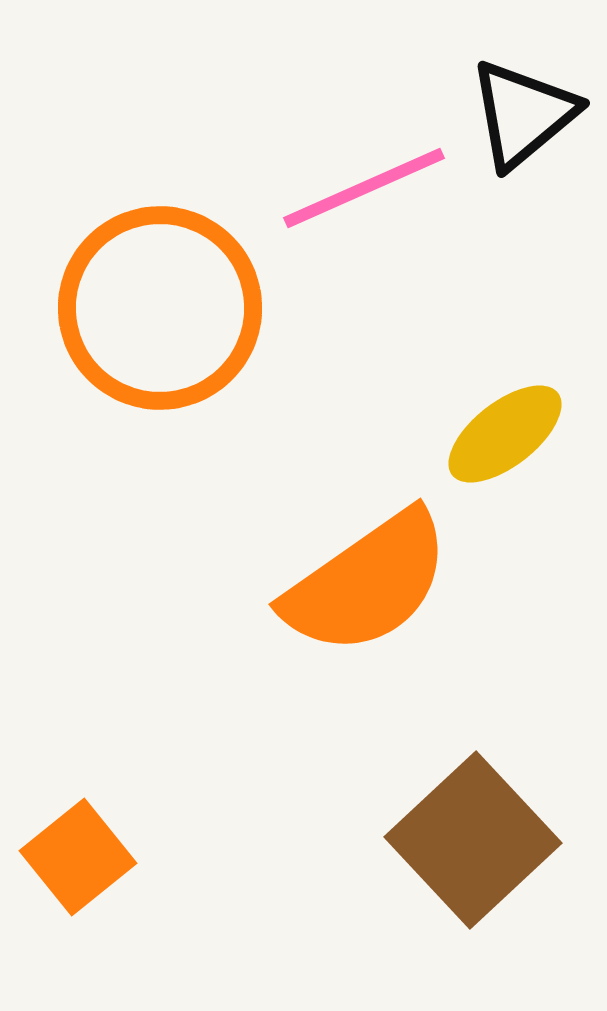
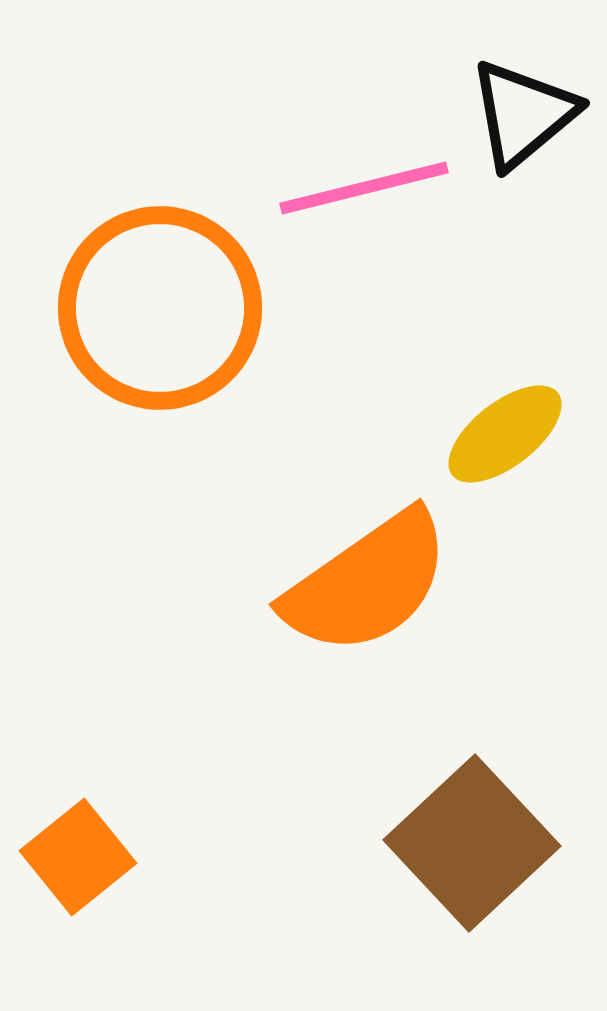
pink line: rotated 10 degrees clockwise
brown square: moved 1 px left, 3 px down
